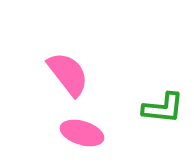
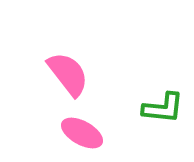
pink ellipse: rotated 12 degrees clockwise
